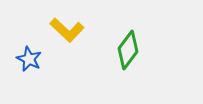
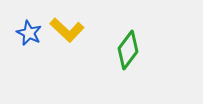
blue star: moved 26 px up
